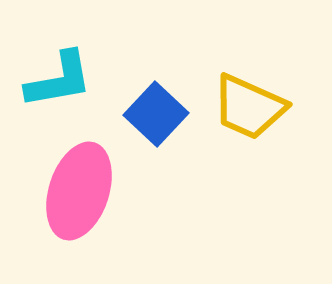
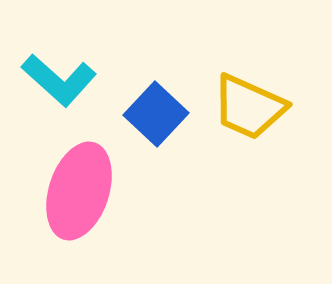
cyan L-shape: rotated 52 degrees clockwise
